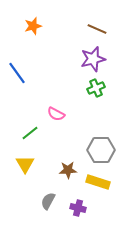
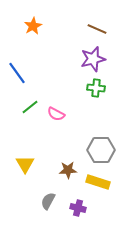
orange star: rotated 12 degrees counterclockwise
green cross: rotated 30 degrees clockwise
green line: moved 26 px up
